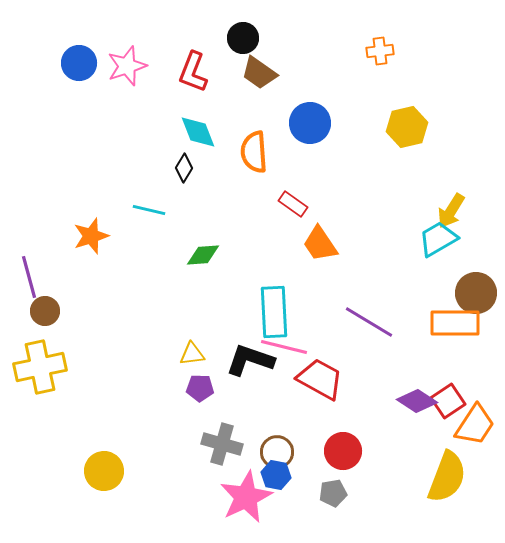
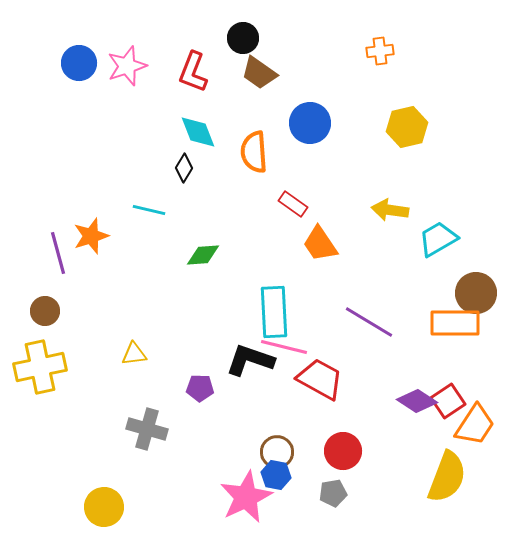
yellow arrow at (451, 211): moved 61 px left, 1 px up; rotated 66 degrees clockwise
purple line at (29, 277): moved 29 px right, 24 px up
yellow triangle at (192, 354): moved 58 px left
gray cross at (222, 444): moved 75 px left, 15 px up
yellow circle at (104, 471): moved 36 px down
